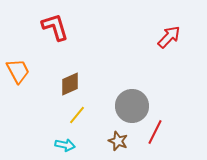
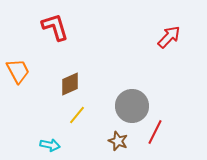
cyan arrow: moved 15 px left
